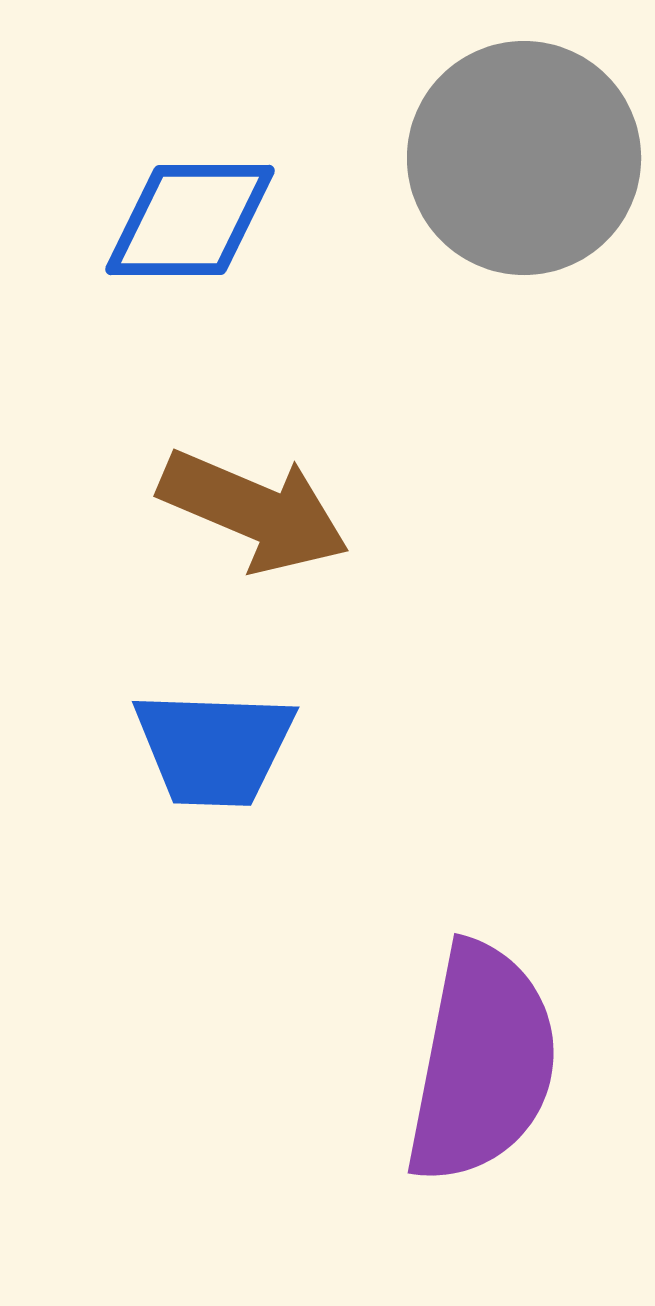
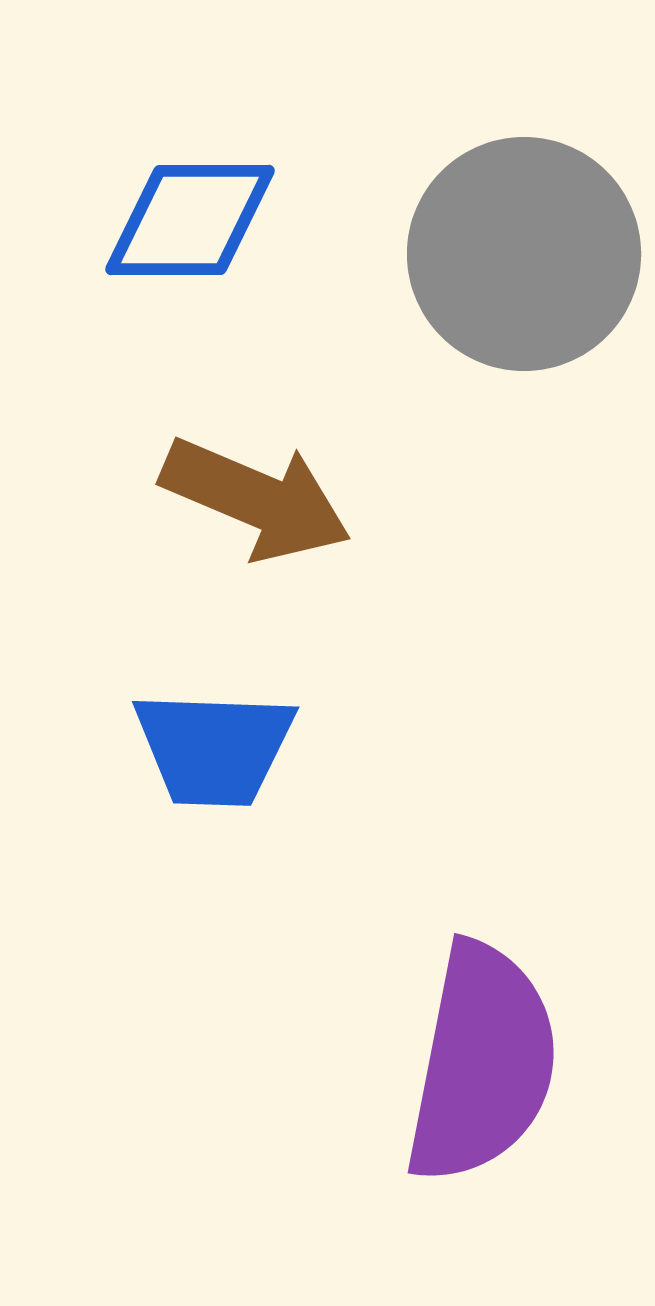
gray circle: moved 96 px down
brown arrow: moved 2 px right, 12 px up
